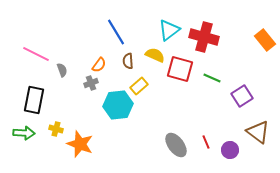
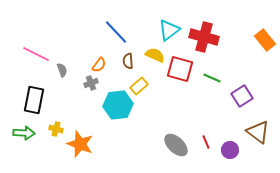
blue line: rotated 12 degrees counterclockwise
gray ellipse: rotated 10 degrees counterclockwise
